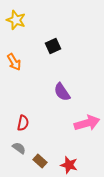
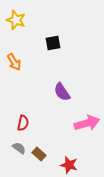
black square: moved 3 px up; rotated 14 degrees clockwise
brown rectangle: moved 1 px left, 7 px up
